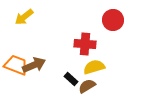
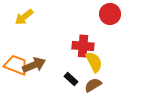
red circle: moved 3 px left, 6 px up
red cross: moved 2 px left, 2 px down
yellow semicircle: moved 5 px up; rotated 80 degrees clockwise
brown semicircle: moved 6 px right, 1 px up
